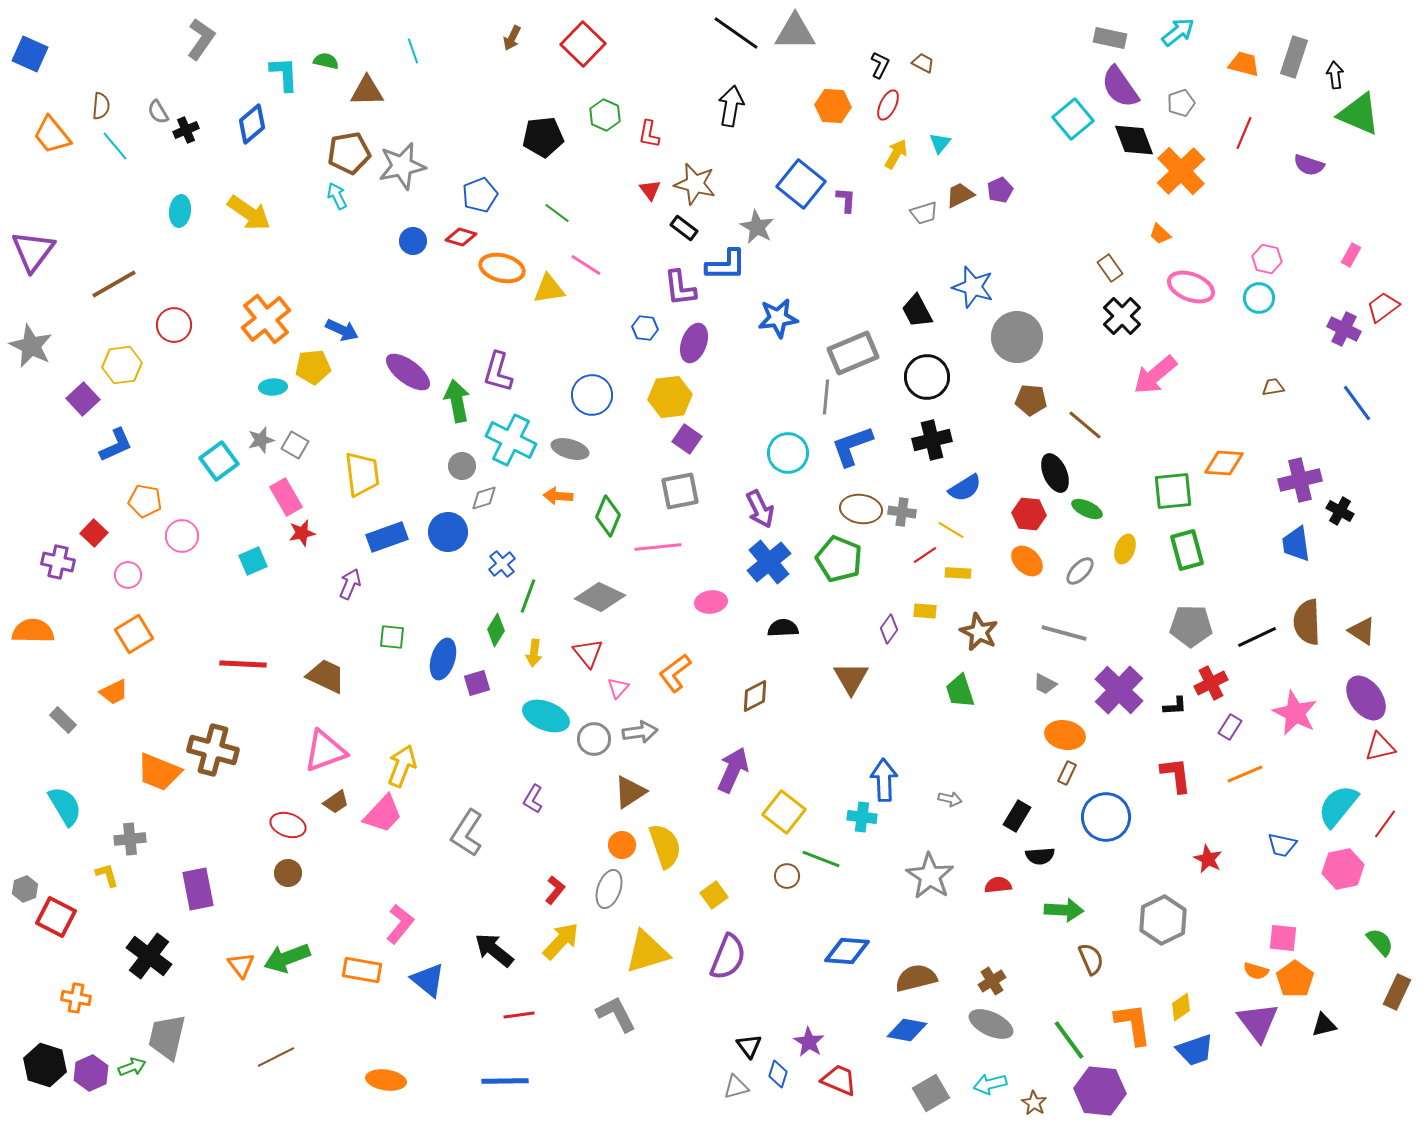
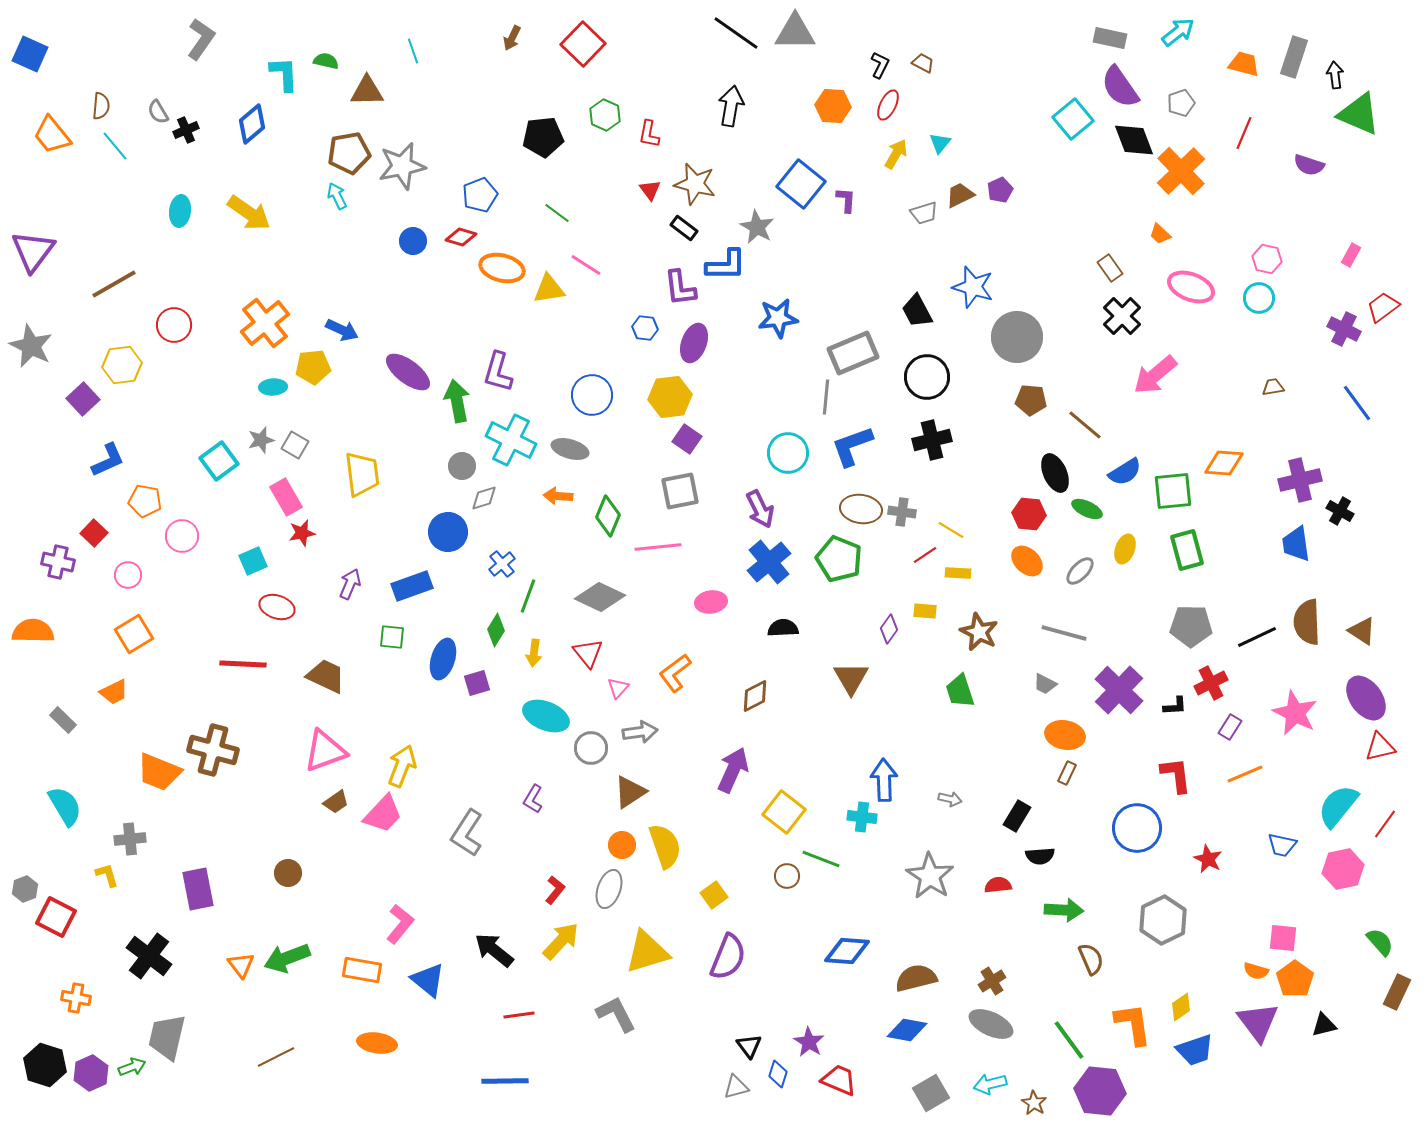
orange cross at (266, 319): moved 1 px left, 4 px down
blue L-shape at (116, 445): moved 8 px left, 15 px down
blue semicircle at (965, 488): moved 160 px right, 16 px up
blue rectangle at (387, 537): moved 25 px right, 49 px down
gray circle at (594, 739): moved 3 px left, 9 px down
blue circle at (1106, 817): moved 31 px right, 11 px down
red ellipse at (288, 825): moved 11 px left, 218 px up
orange ellipse at (386, 1080): moved 9 px left, 37 px up
